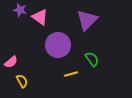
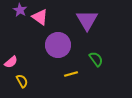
purple star: rotated 16 degrees clockwise
purple triangle: rotated 15 degrees counterclockwise
green semicircle: moved 4 px right
